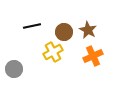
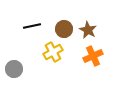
brown circle: moved 3 px up
